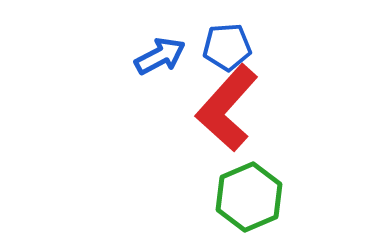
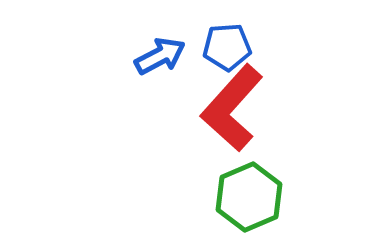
red L-shape: moved 5 px right
